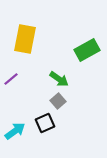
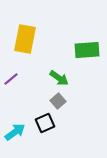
green rectangle: rotated 25 degrees clockwise
green arrow: moved 1 px up
cyan arrow: moved 1 px down
